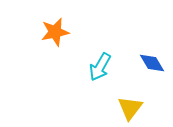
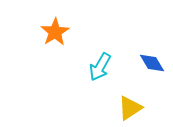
orange star: rotated 20 degrees counterclockwise
yellow triangle: rotated 20 degrees clockwise
